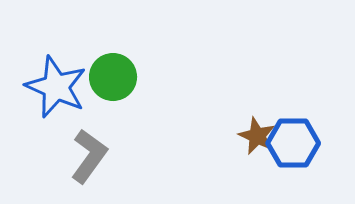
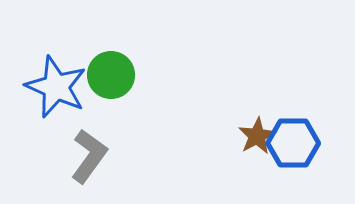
green circle: moved 2 px left, 2 px up
brown star: rotated 18 degrees clockwise
